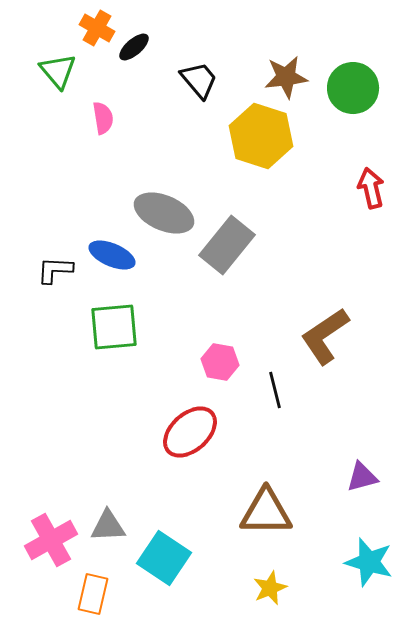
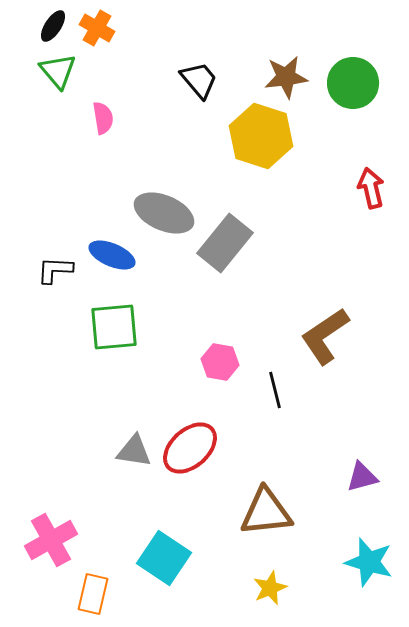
black ellipse: moved 81 px left, 21 px up; rotated 16 degrees counterclockwise
green circle: moved 5 px up
gray rectangle: moved 2 px left, 2 px up
red ellipse: moved 16 px down
brown triangle: rotated 6 degrees counterclockwise
gray triangle: moved 26 px right, 75 px up; rotated 12 degrees clockwise
